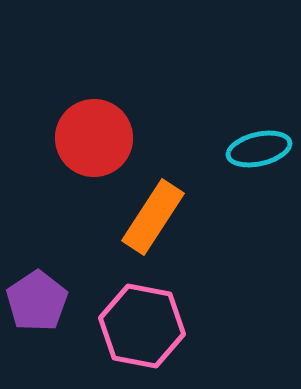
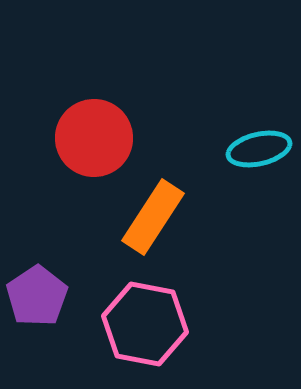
purple pentagon: moved 5 px up
pink hexagon: moved 3 px right, 2 px up
